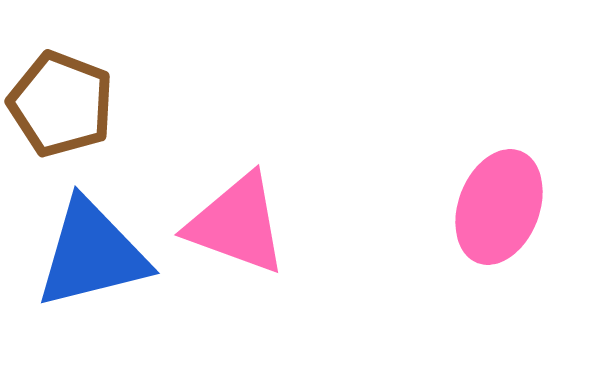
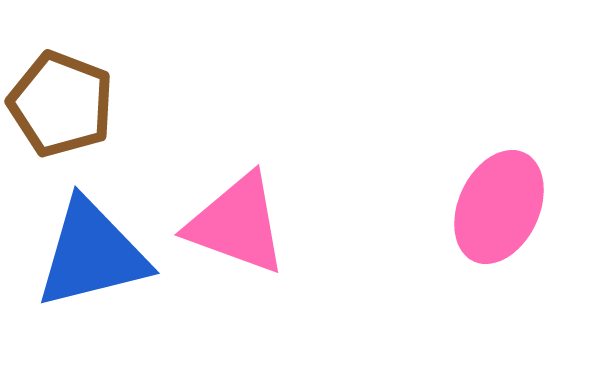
pink ellipse: rotated 4 degrees clockwise
